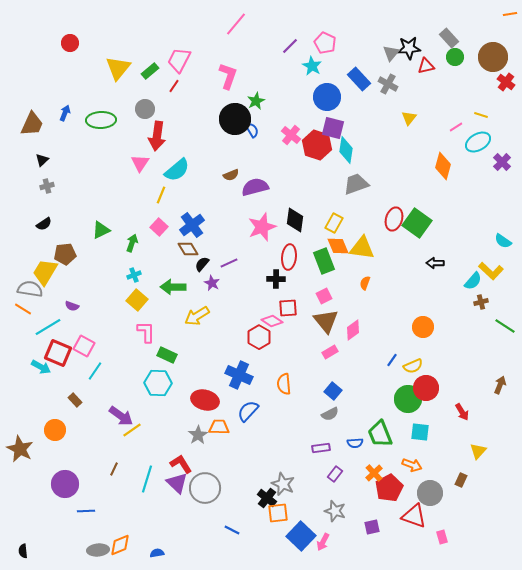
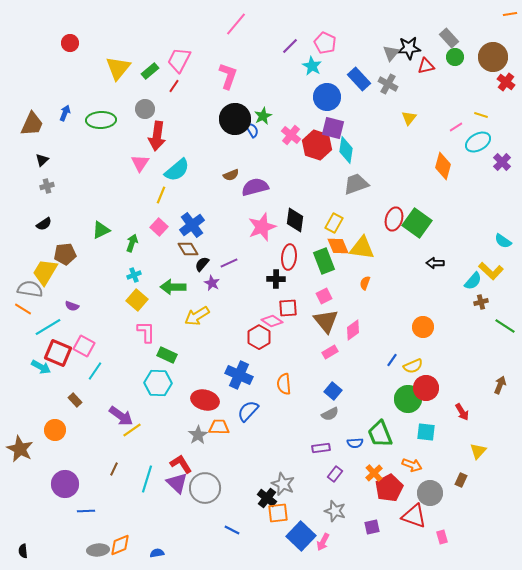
green star at (256, 101): moved 7 px right, 15 px down
cyan square at (420, 432): moved 6 px right
